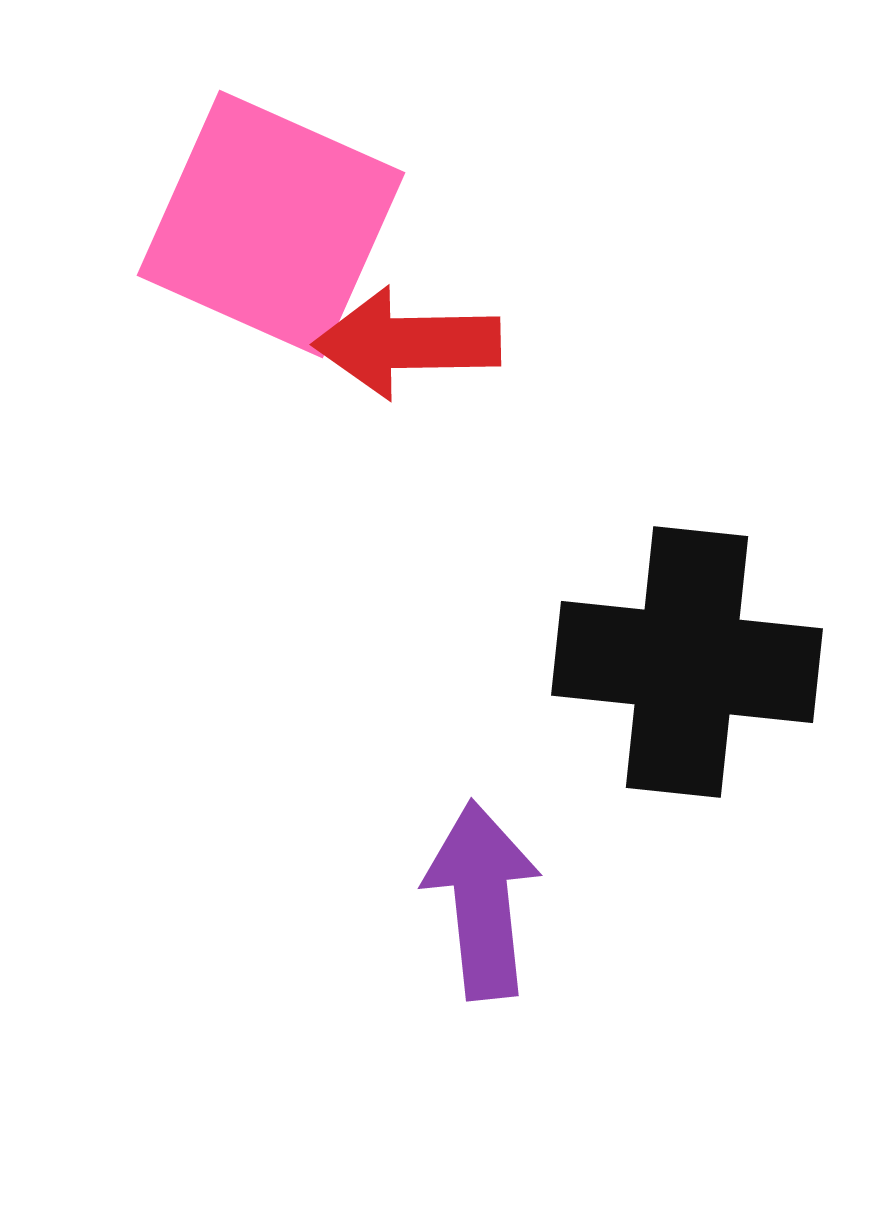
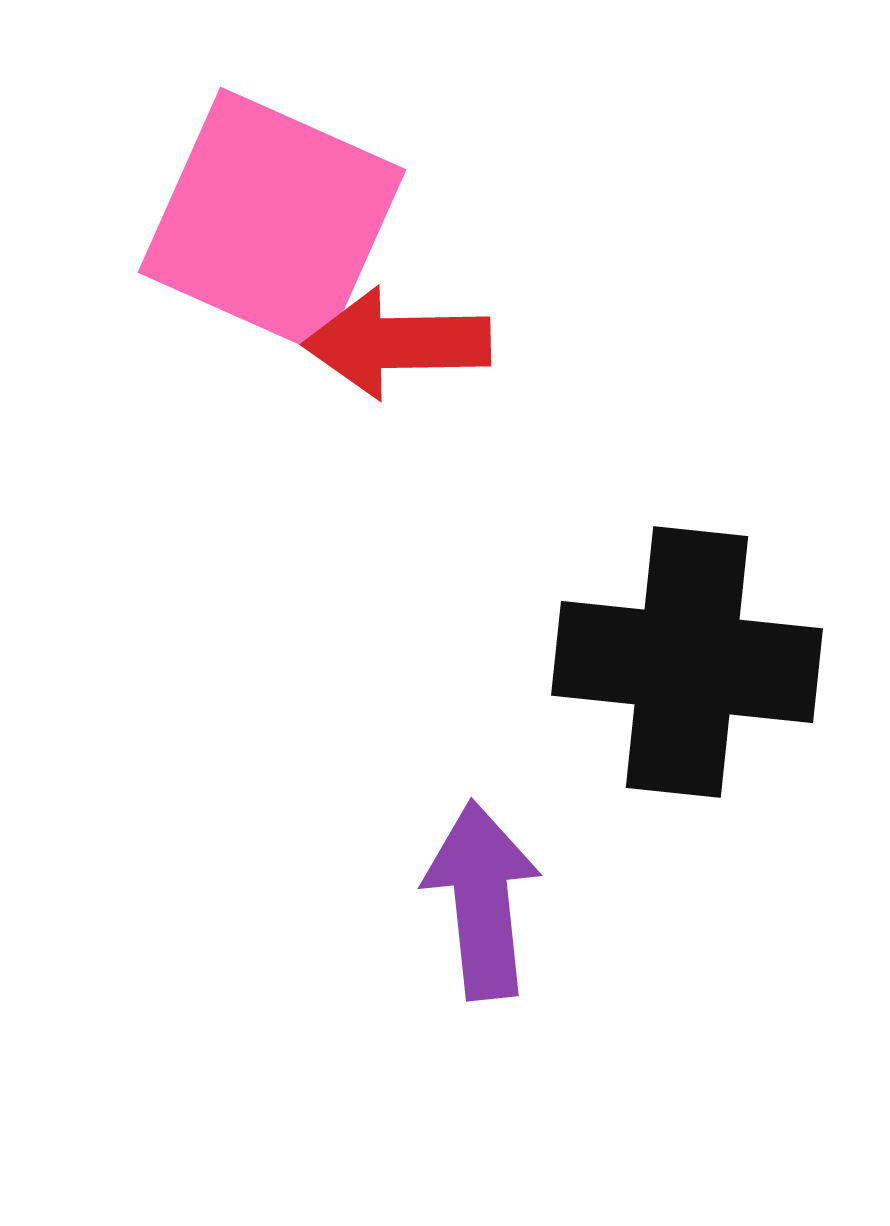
pink square: moved 1 px right, 3 px up
red arrow: moved 10 px left
